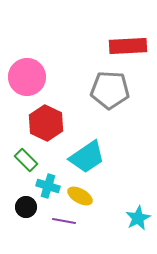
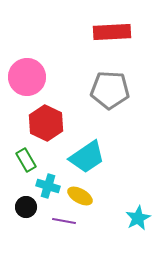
red rectangle: moved 16 px left, 14 px up
green rectangle: rotated 15 degrees clockwise
